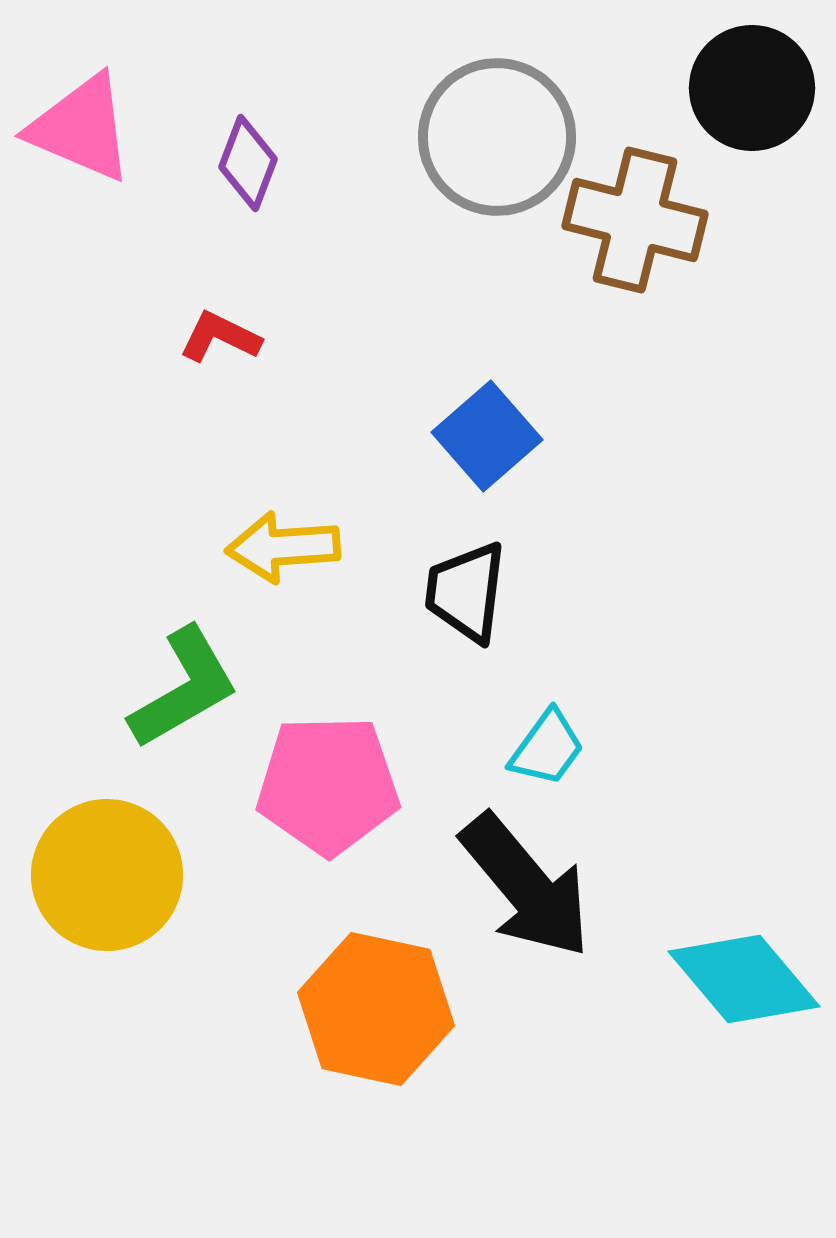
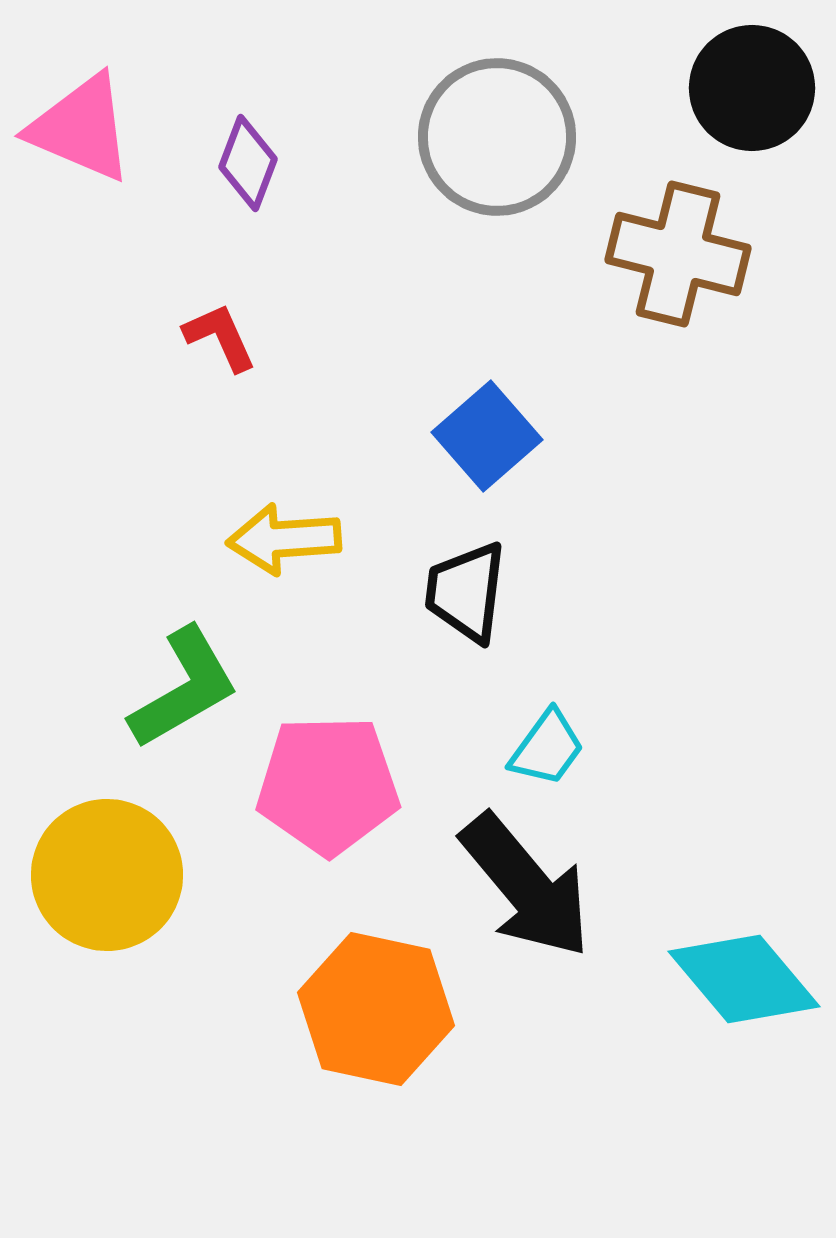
brown cross: moved 43 px right, 34 px down
red L-shape: rotated 40 degrees clockwise
yellow arrow: moved 1 px right, 8 px up
